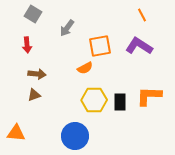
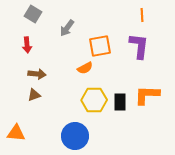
orange line: rotated 24 degrees clockwise
purple L-shape: rotated 64 degrees clockwise
orange L-shape: moved 2 px left, 1 px up
